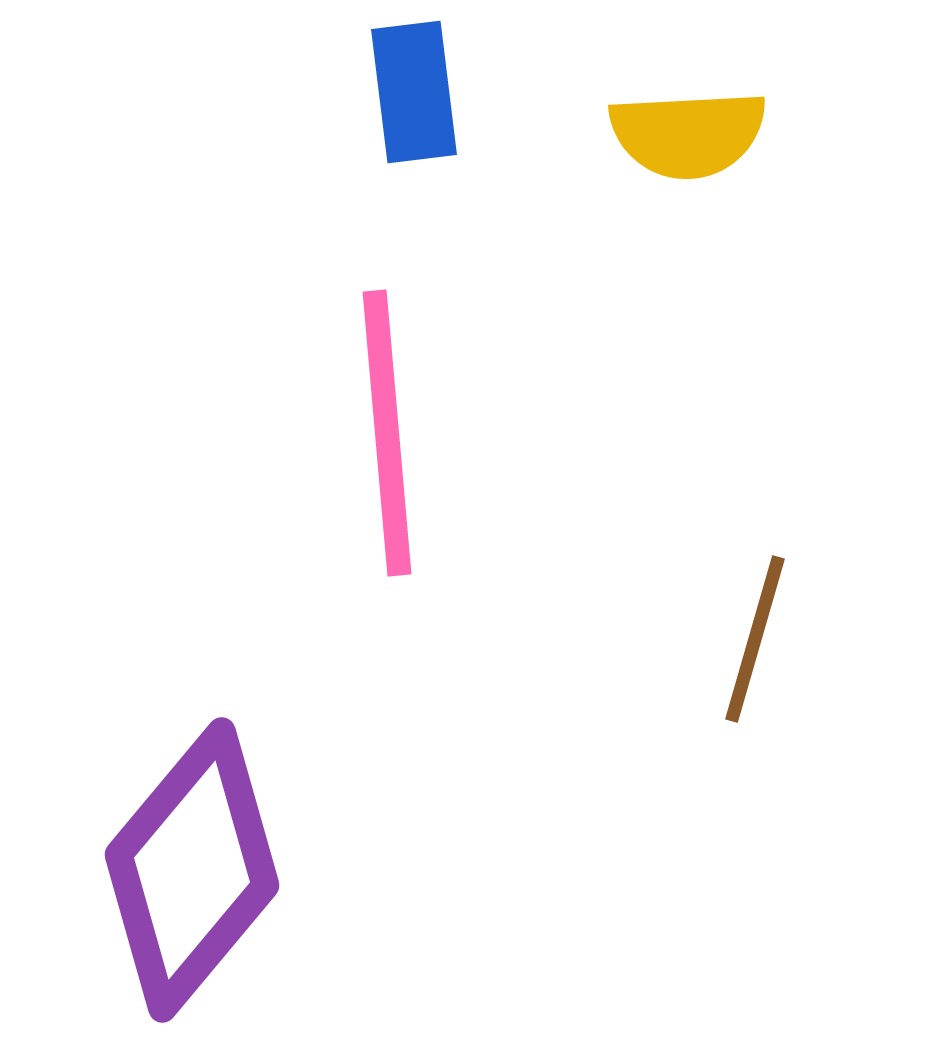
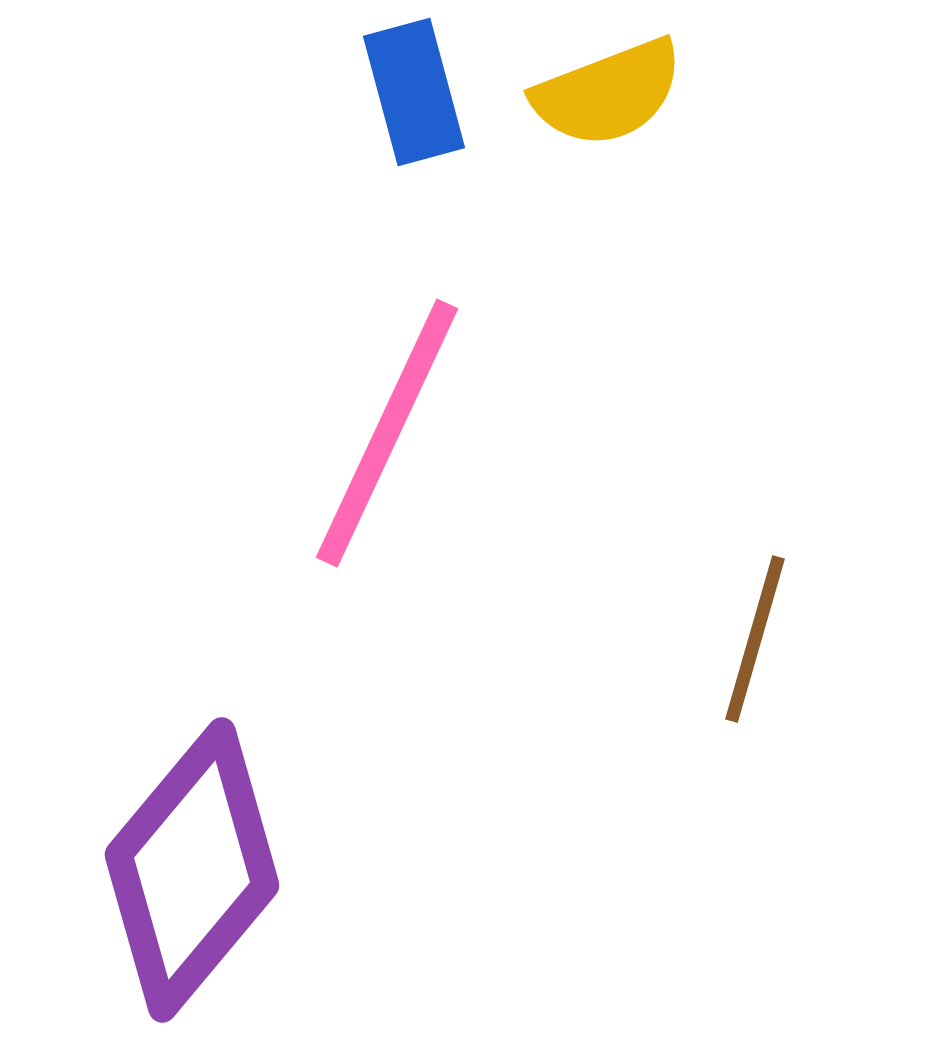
blue rectangle: rotated 8 degrees counterclockwise
yellow semicircle: moved 80 px left, 41 px up; rotated 18 degrees counterclockwise
pink line: rotated 30 degrees clockwise
